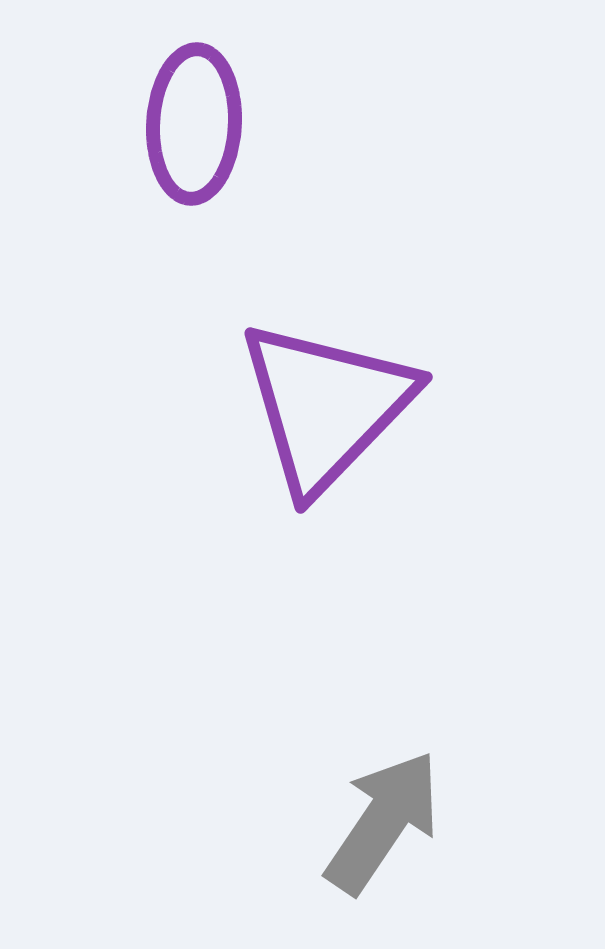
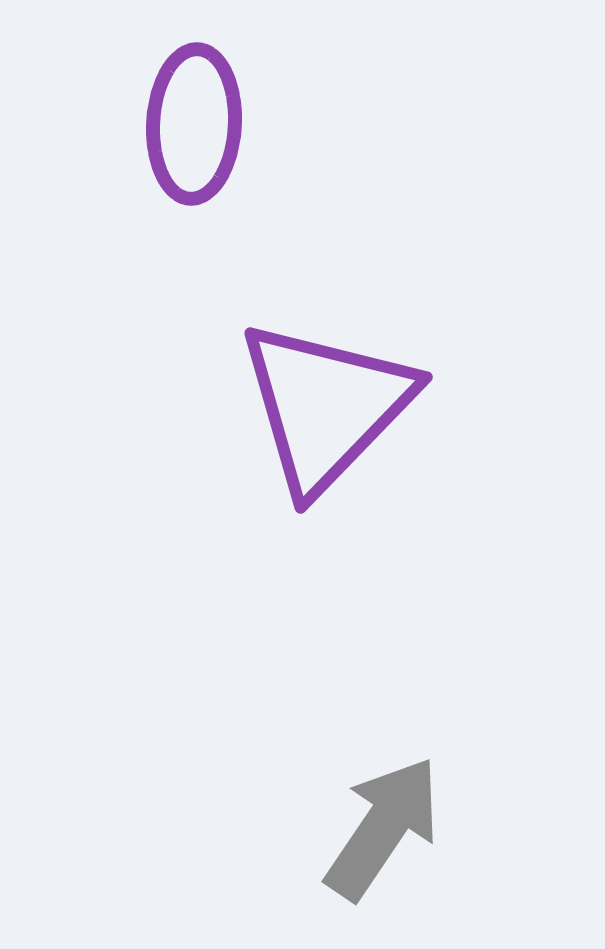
gray arrow: moved 6 px down
